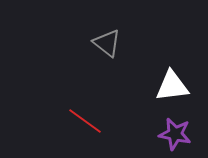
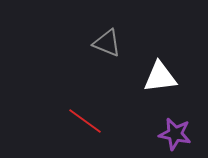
gray triangle: rotated 16 degrees counterclockwise
white triangle: moved 12 px left, 9 px up
